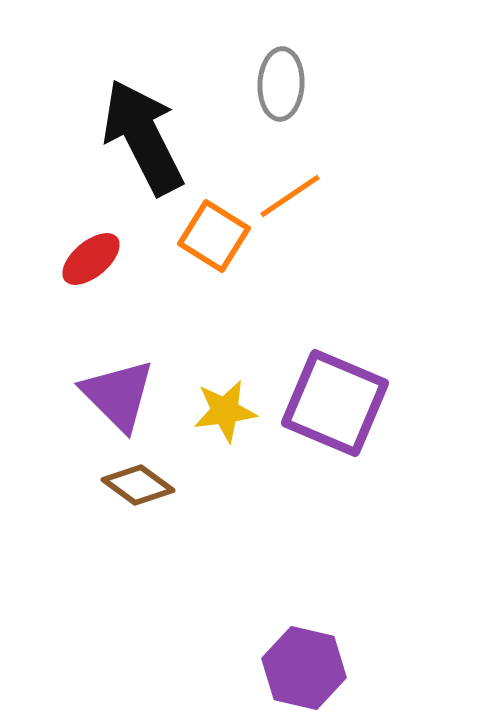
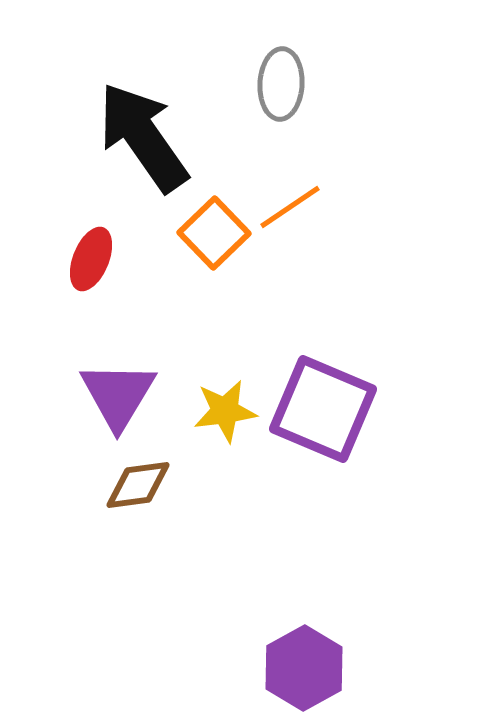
black arrow: rotated 8 degrees counterclockwise
orange line: moved 11 px down
orange square: moved 3 px up; rotated 14 degrees clockwise
red ellipse: rotated 28 degrees counterclockwise
purple triangle: rotated 16 degrees clockwise
purple square: moved 12 px left, 6 px down
brown diamond: rotated 44 degrees counterclockwise
purple hexagon: rotated 18 degrees clockwise
